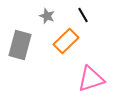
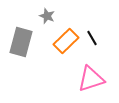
black line: moved 9 px right, 23 px down
gray rectangle: moved 1 px right, 3 px up
